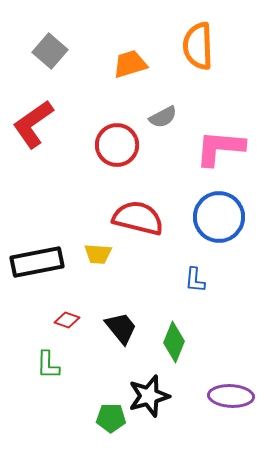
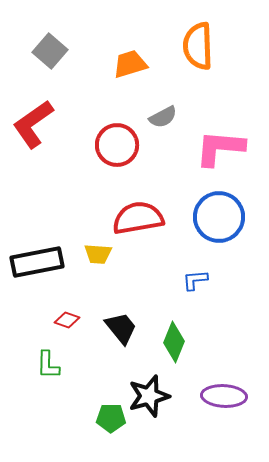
red semicircle: rotated 24 degrees counterclockwise
blue L-shape: rotated 80 degrees clockwise
purple ellipse: moved 7 px left
